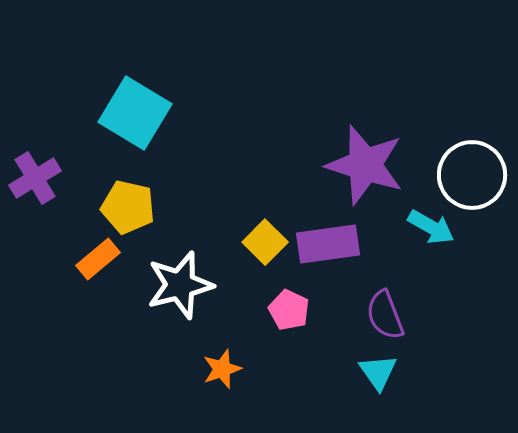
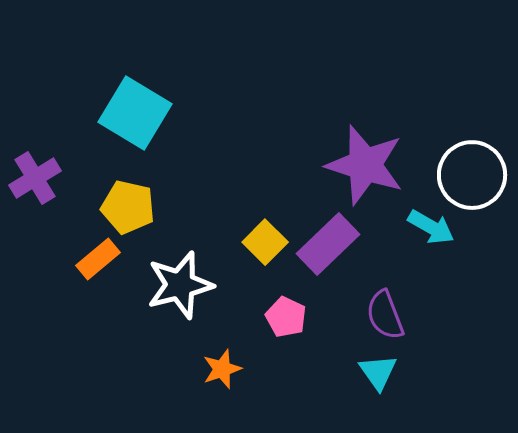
purple rectangle: rotated 36 degrees counterclockwise
pink pentagon: moved 3 px left, 7 px down
